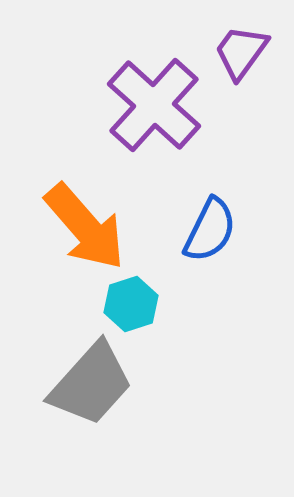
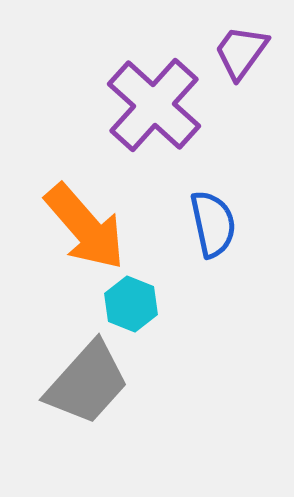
blue semicircle: moved 3 px right, 6 px up; rotated 38 degrees counterclockwise
cyan hexagon: rotated 20 degrees counterclockwise
gray trapezoid: moved 4 px left, 1 px up
